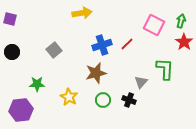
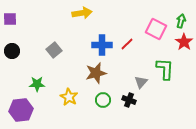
purple square: rotated 16 degrees counterclockwise
pink square: moved 2 px right, 4 px down
blue cross: rotated 18 degrees clockwise
black circle: moved 1 px up
